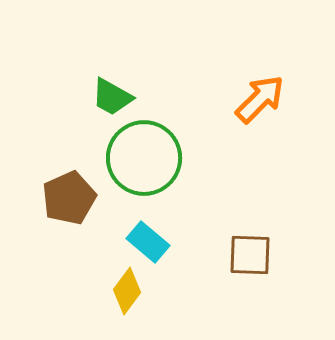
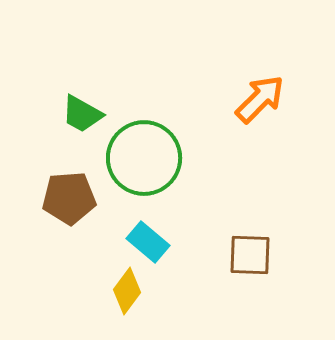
green trapezoid: moved 30 px left, 17 px down
brown pentagon: rotated 20 degrees clockwise
